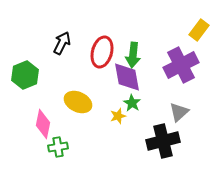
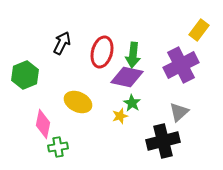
purple diamond: rotated 68 degrees counterclockwise
yellow star: moved 2 px right
